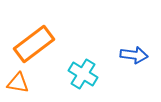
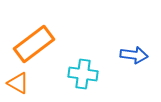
cyan cross: rotated 24 degrees counterclockwise
orange triangle: rotated 20 degrees clockwise
